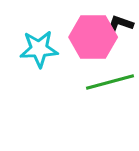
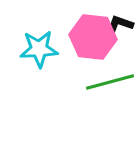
pink hexagon: rotated 6 degrees clockwise
